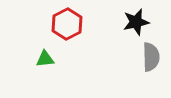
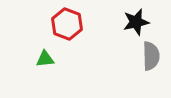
red hexagon: rotated 12 degrees counterclockwise
gray semicircle: moved 1 px up
